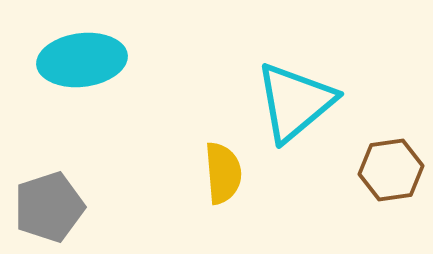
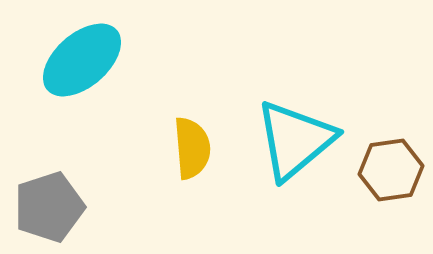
cyan ellipse: rotated 34 degrees counterclockwise
cyan triangle: moved 38 px down
yellow semicircle: moved 31 px left, 25 px up
